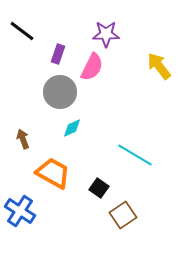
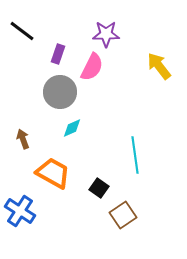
cyan line: rotated 51 degrees clockwise
